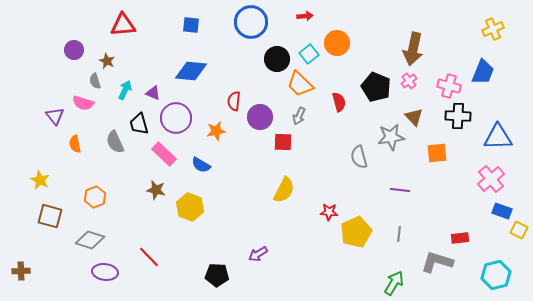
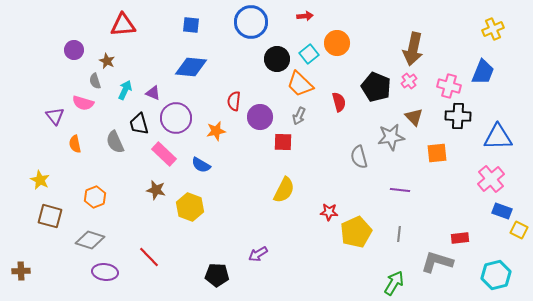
blue diamond at (191, 71): moved 4 px up
